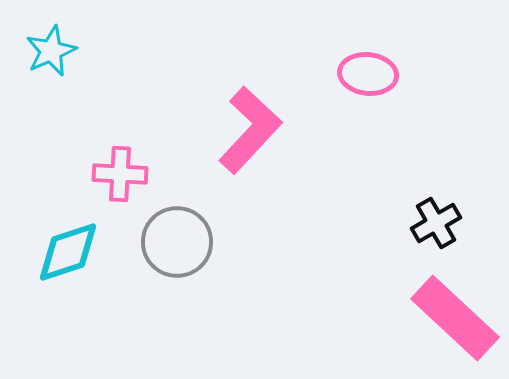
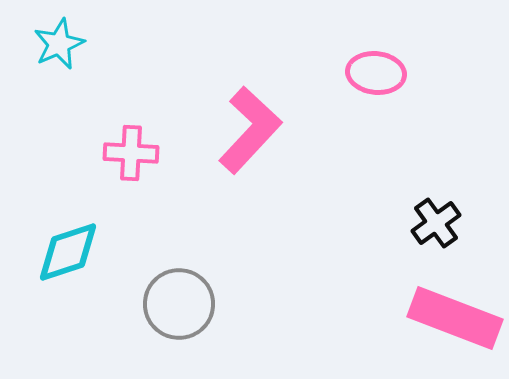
cyan star: moved 8 px right, 7 px up
pink ellipse: moved 8 px right, 1 px up
pink cross: moved 11 px right, 21 px up
black cross: rotated 6 degrees counterclockwise
gray circle: moved 2 px right, 62 px down
pink rectangle: rotated 22 degrees counterclockwise
